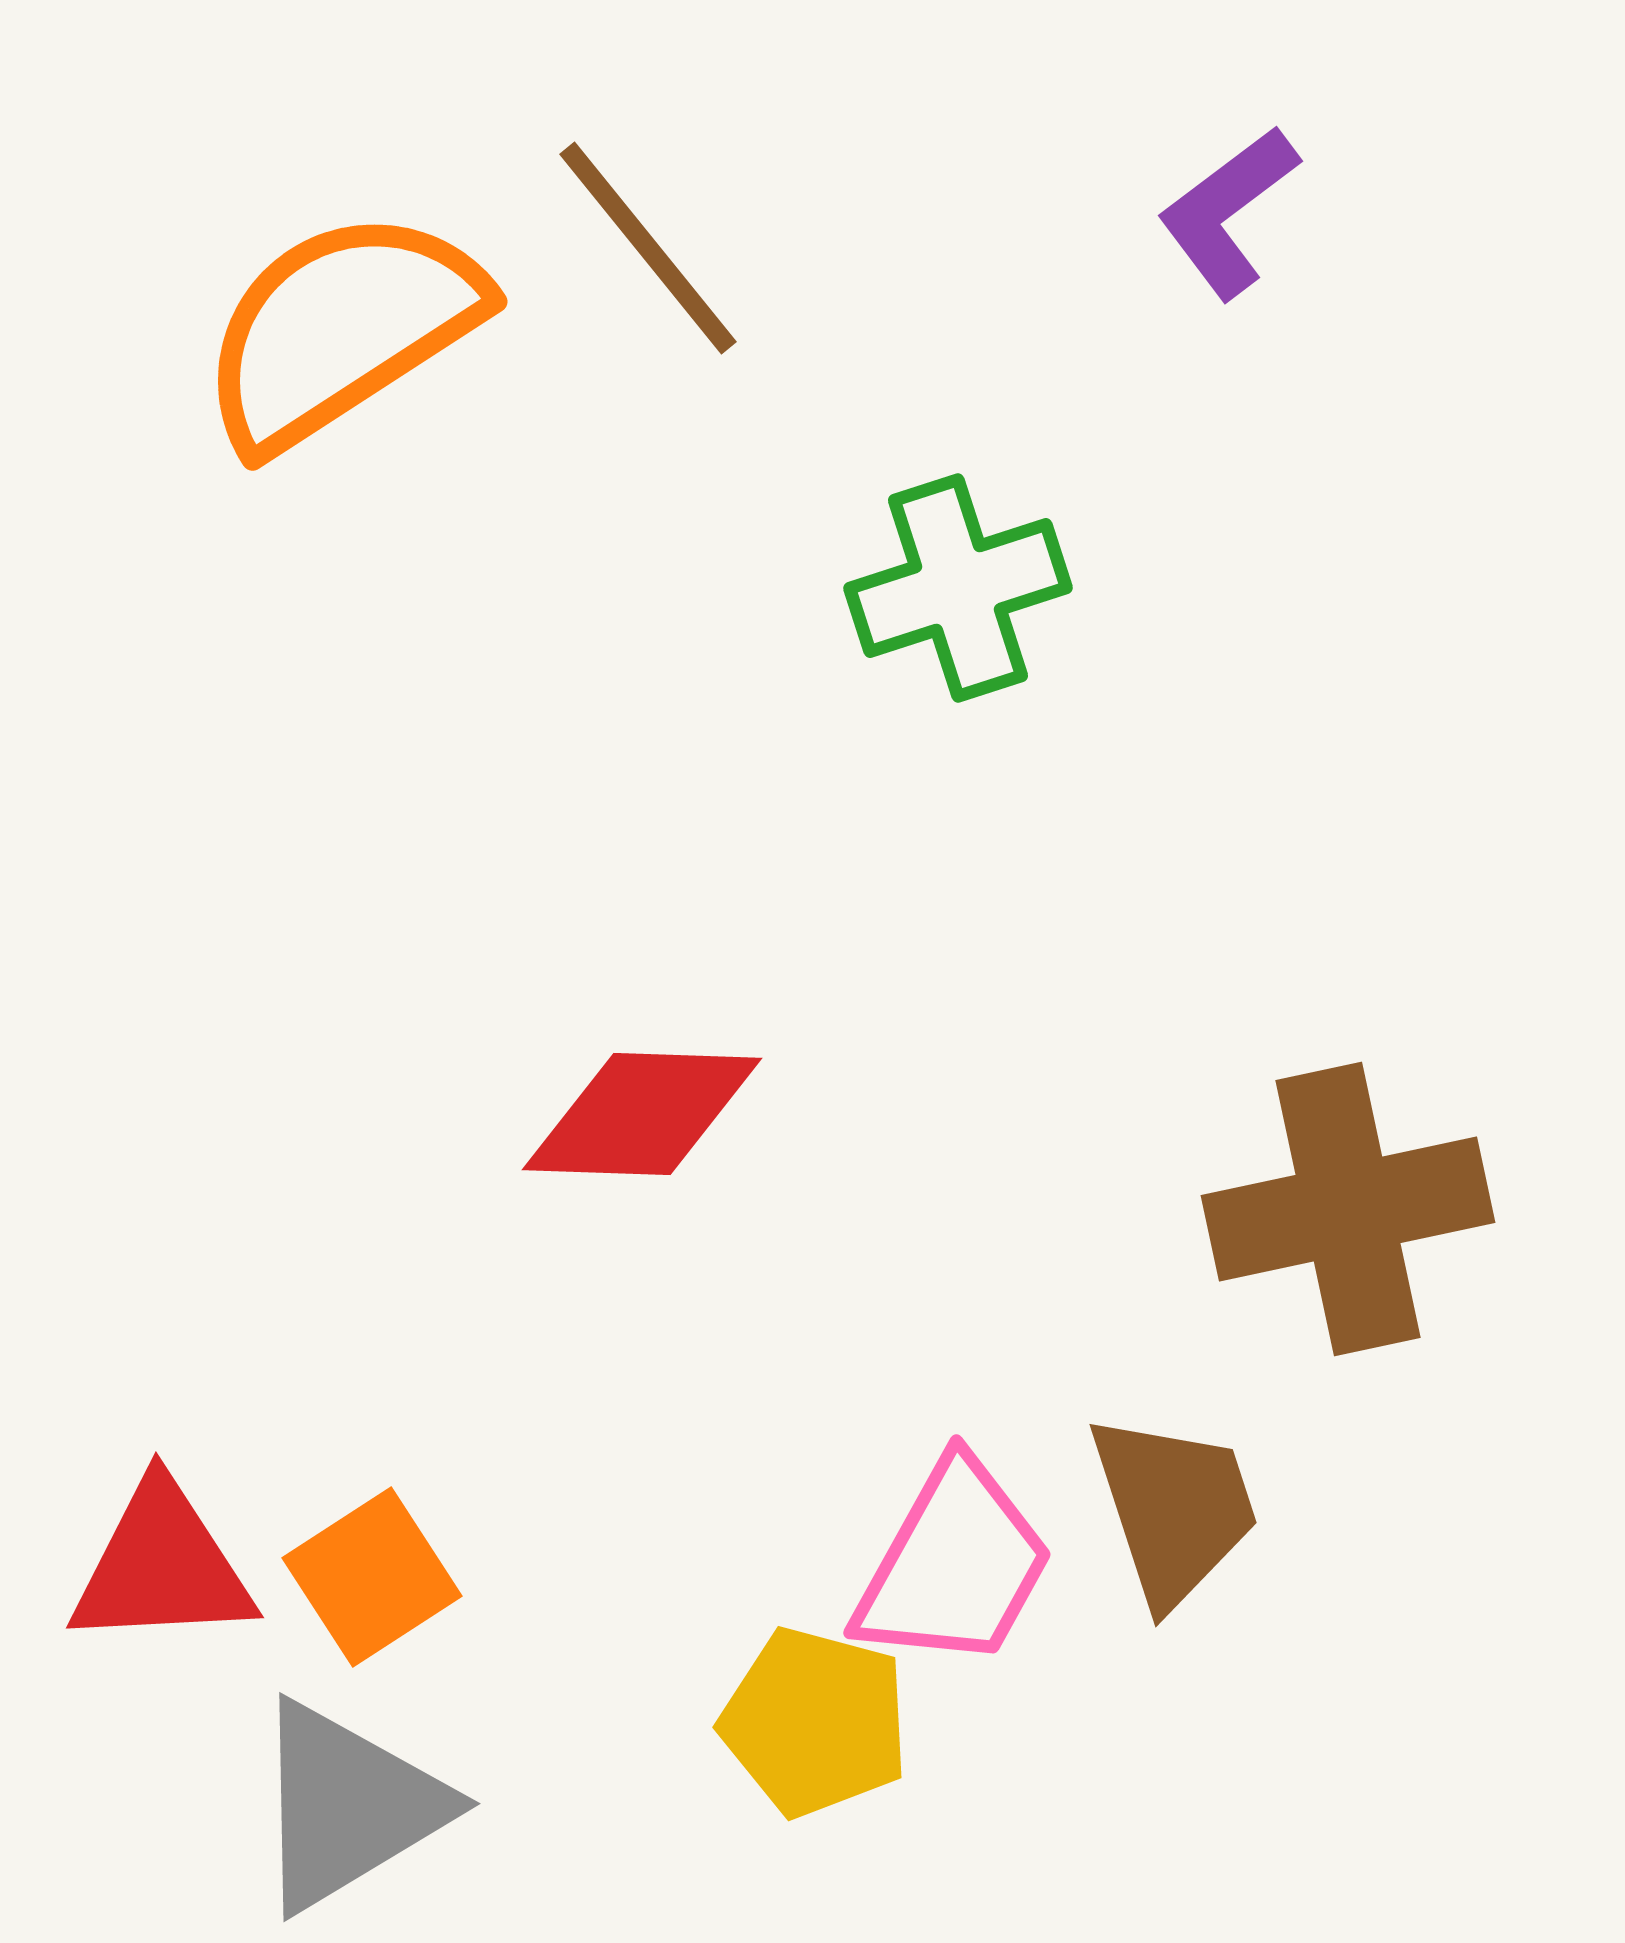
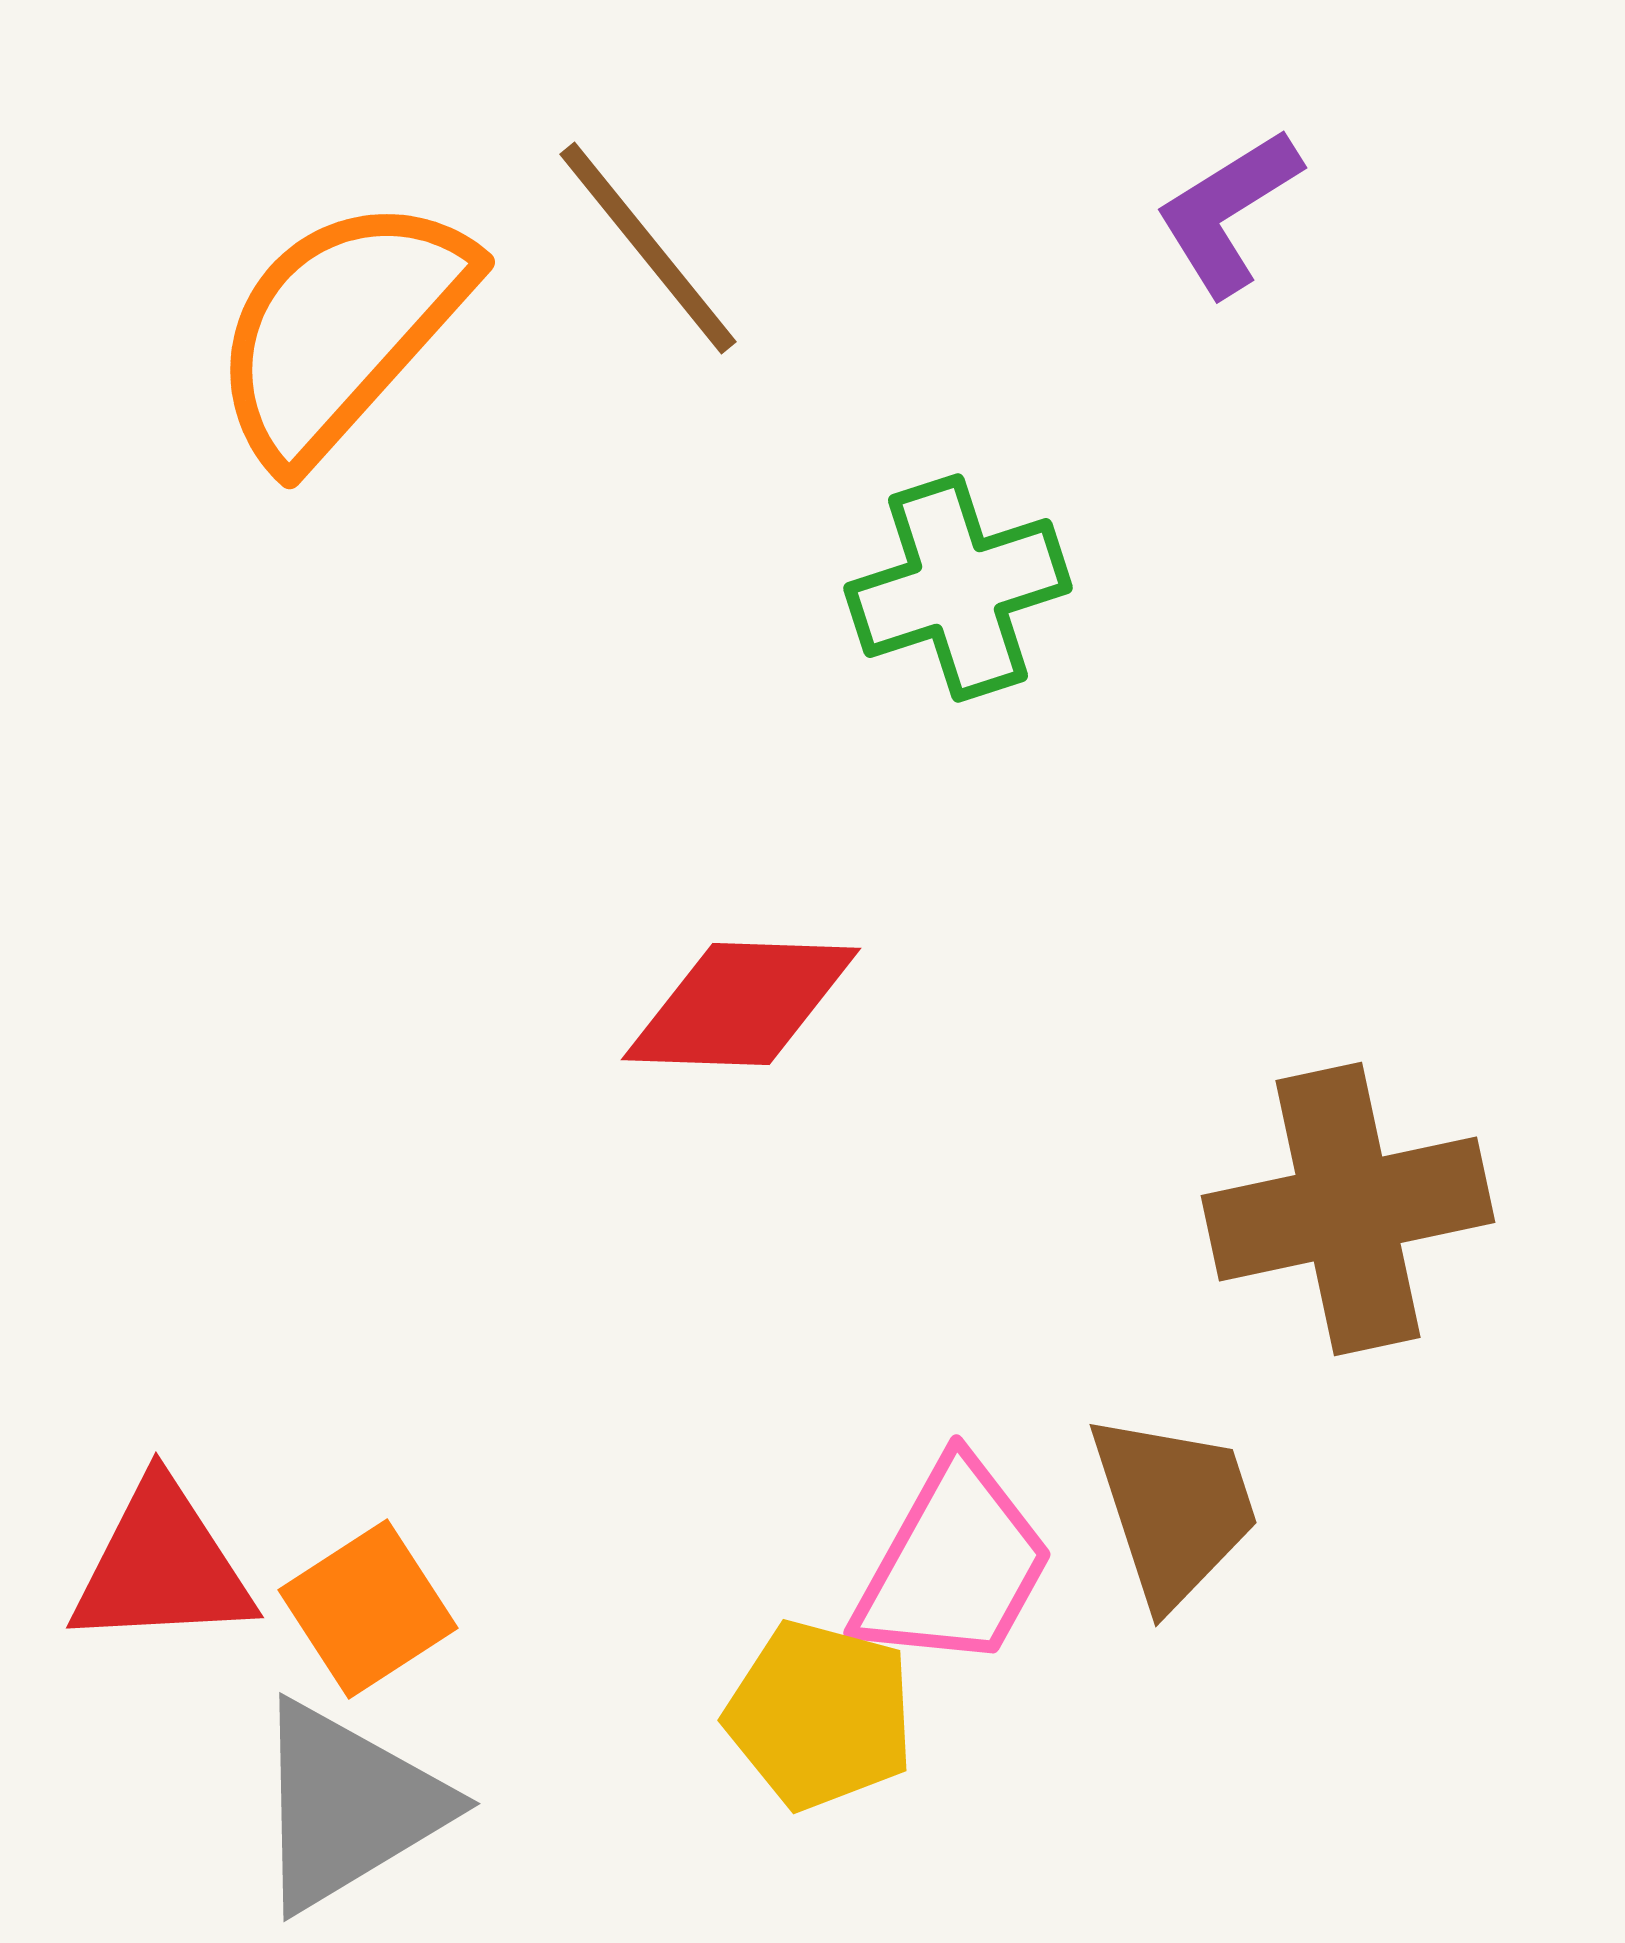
purple L-shape: rotated 5 degrees clockwise
orange semicircle: rotated 15 degrees counterclockwise
red diamond: moved 99 px right, 110 px up
orange square: moved 4 px left, 32 px down
yellow pentagon: moved 5 px right, 7 px up
